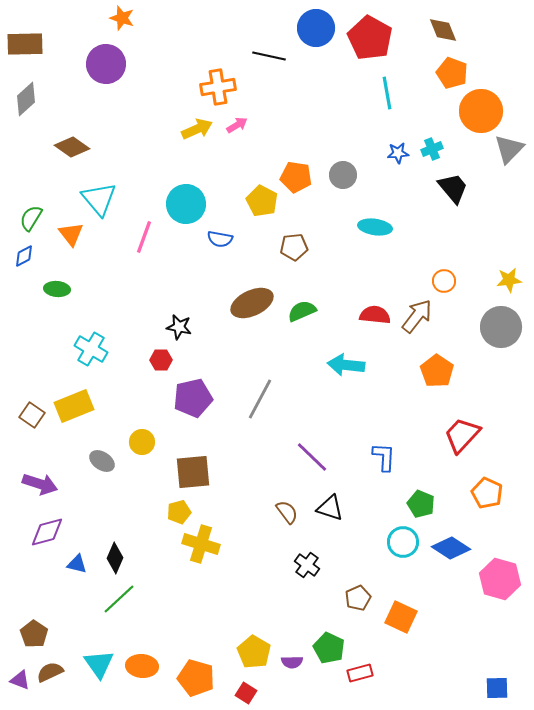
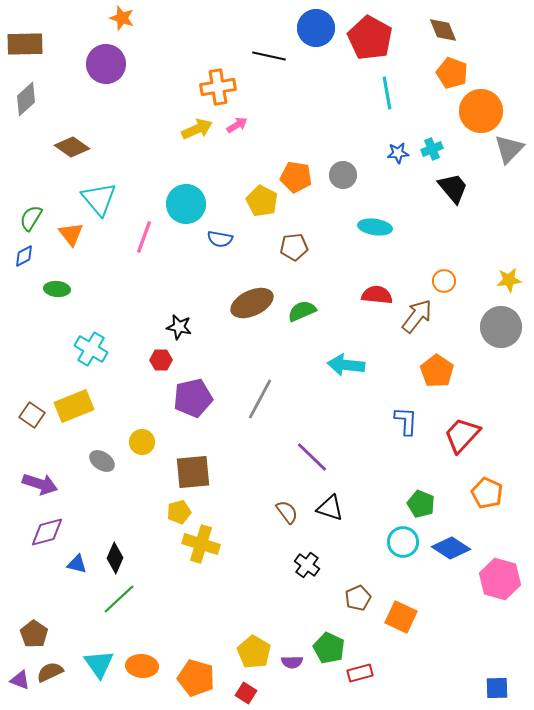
red semicircle at (375, 315): moved 2 px right, 20 px up
blue L-shape at (384, 457): moved 22 px right, 36 px up
